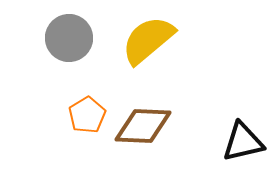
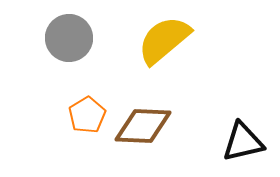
yellow semicircle: moved 16 px right
